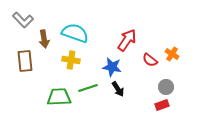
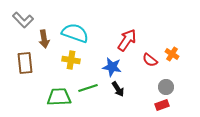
brown rectangle: moved 2 px down
